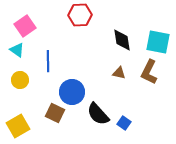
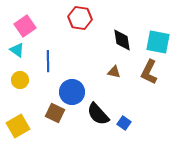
red hexagon: moved 3 px down; rotated 10 degrees clockwise
brown triangle: moved 5 px left, 1 px up
